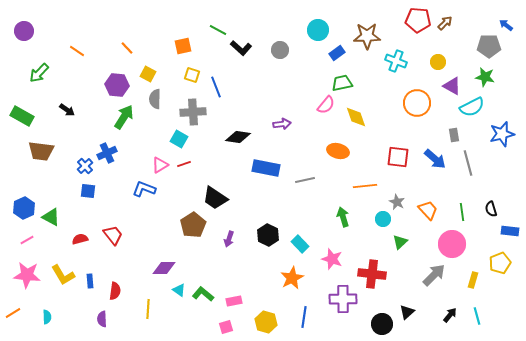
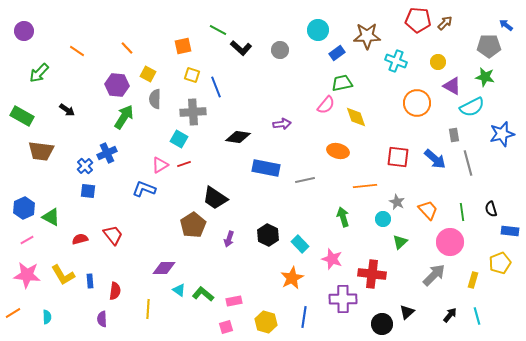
pink circle at (452, 244): moved 2 px left, 2 px up
